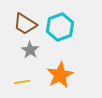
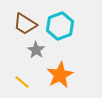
cyan hexagon: moved 1 px up
gray star: moved 6 px right
yellow line: rotated 49 degrees clockwise
